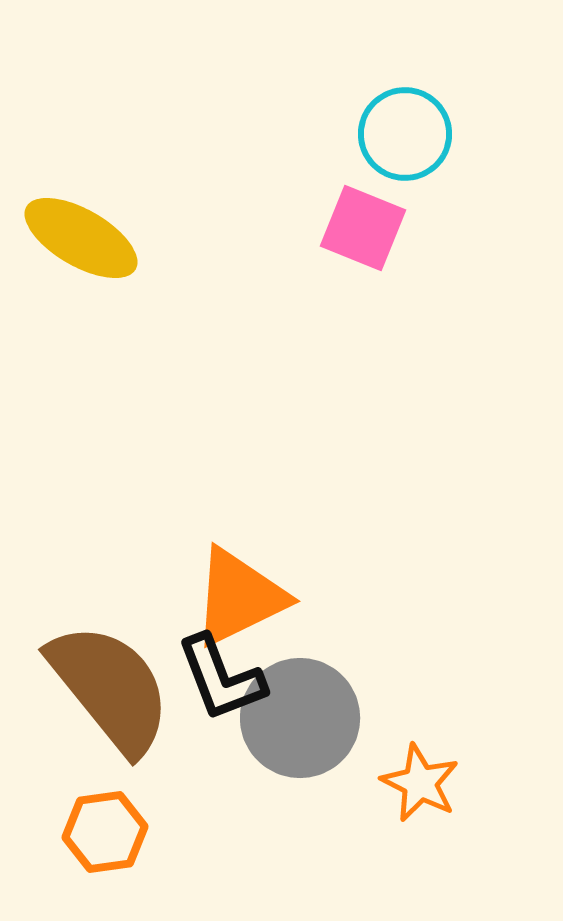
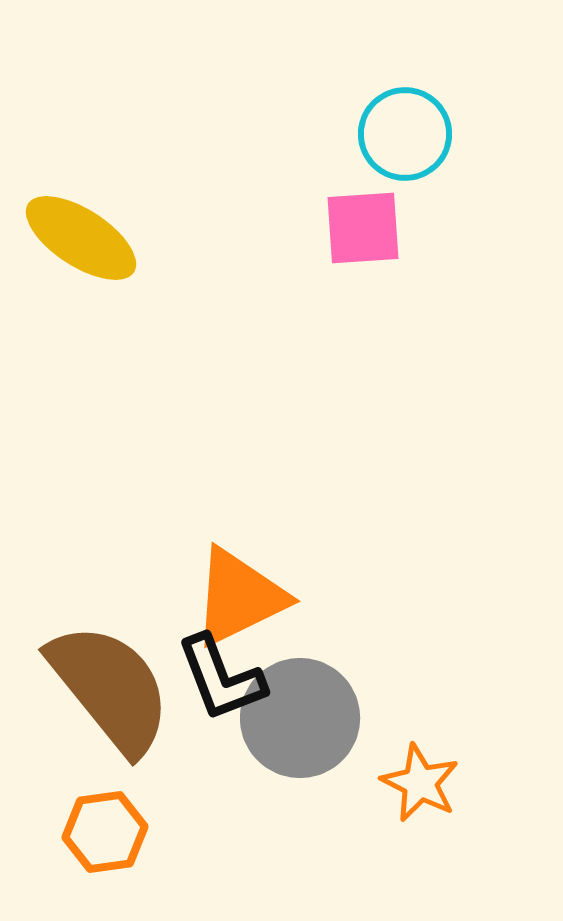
pink square: rotated 26 degrees counterclockwise
yellow ellipse: rotated 3 degrees clockwise
